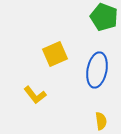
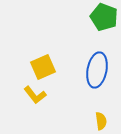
yellow square: moved 12 px left, 13 px down
